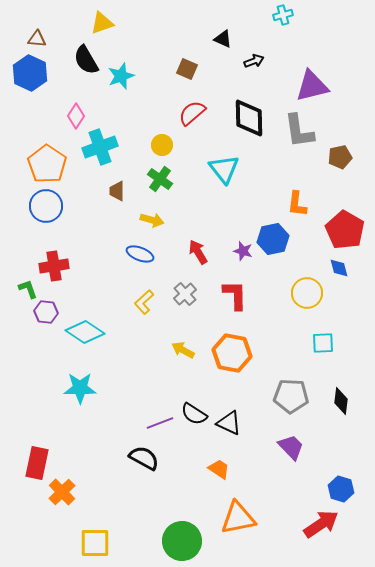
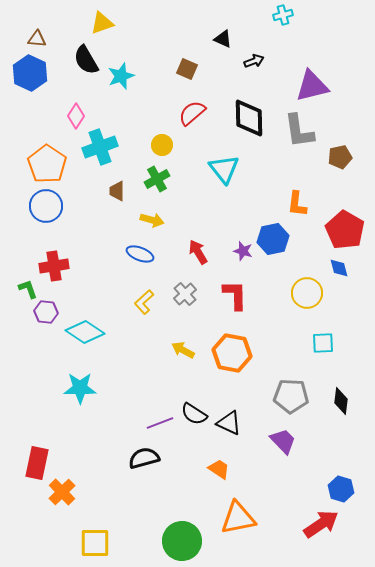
green cross at (160, 179): moved 3 px left; rotated 25 degrees clockwise
purple trapezoid at (291, 447): moved 8 px left, 6 px up
black semicircle at (144, 458): rotated 44 degrees counterclockwise
